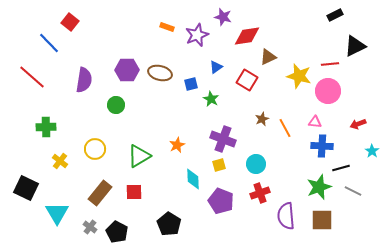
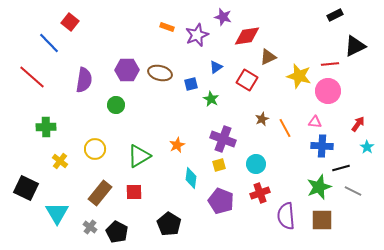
red arrow at (358, 124): rotated 147 degrees clockwise
cyan star at (372, 151): moved 5 px left, 4 px up
cyan diamond at (193, 179): moved 2 px left, 1 px up; rotated 10 degrees clockwise
